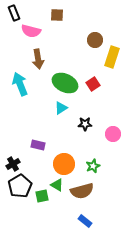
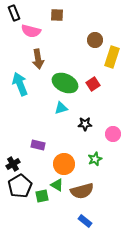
cyan triangle: rotated 16 degrees clockwise
green star: moved 2 px right, 7 px up
